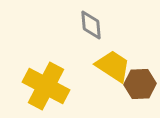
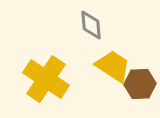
yellow cross: moved 7 px up; rotated 6 degrees clockwise
